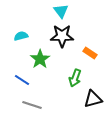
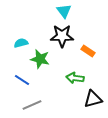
cyan triangle: moved 3 px right
cyan semicircle: moved 7 px down
orange rectangle: moved 2 px left, 2 px up
green star: rotated 24 degrees counterclockwise
green arrow: rotated 78 degrees clockwise
gray line: rotated 42 degrees counterclockwise
